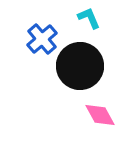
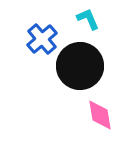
cyan L-shape: moved 1 px left, 1 px down
pink diamond: rotated 20 degrees clockwise
